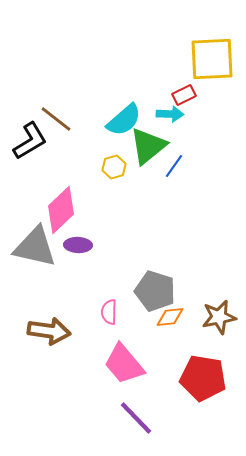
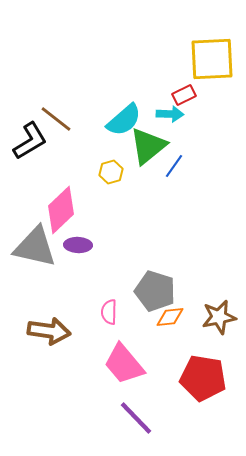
yellow hexagon: moved 3 px left, 5 px down
